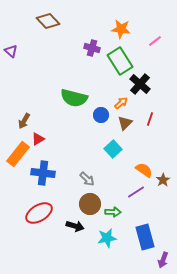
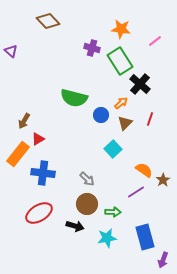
brown circle: moved 3 px left
